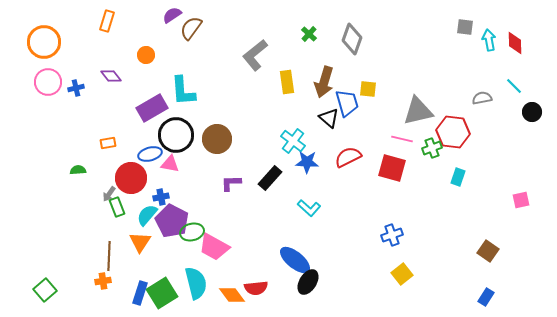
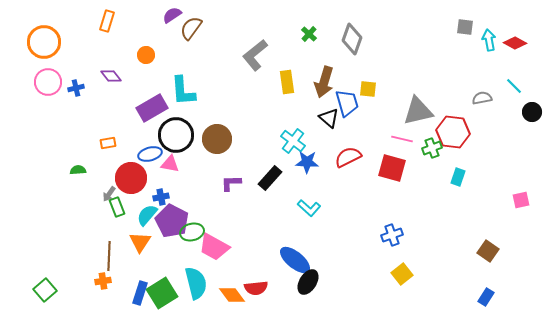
red diamond at (515, 43): rotated 60 degrees counterclockwise
